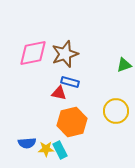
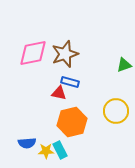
yellow star: moved 2 px down
